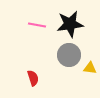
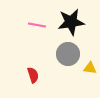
black star: moved 1 px right, 2 px up
gray circle: moved 1 px left, 1 px up
red semicircle: moved 3 px up
